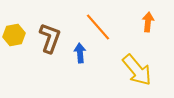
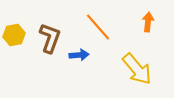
blue arrow: moved 1 px left, 2 px down; rotated 90 degrees clockwise
yellow arrow: moved 1 px up
